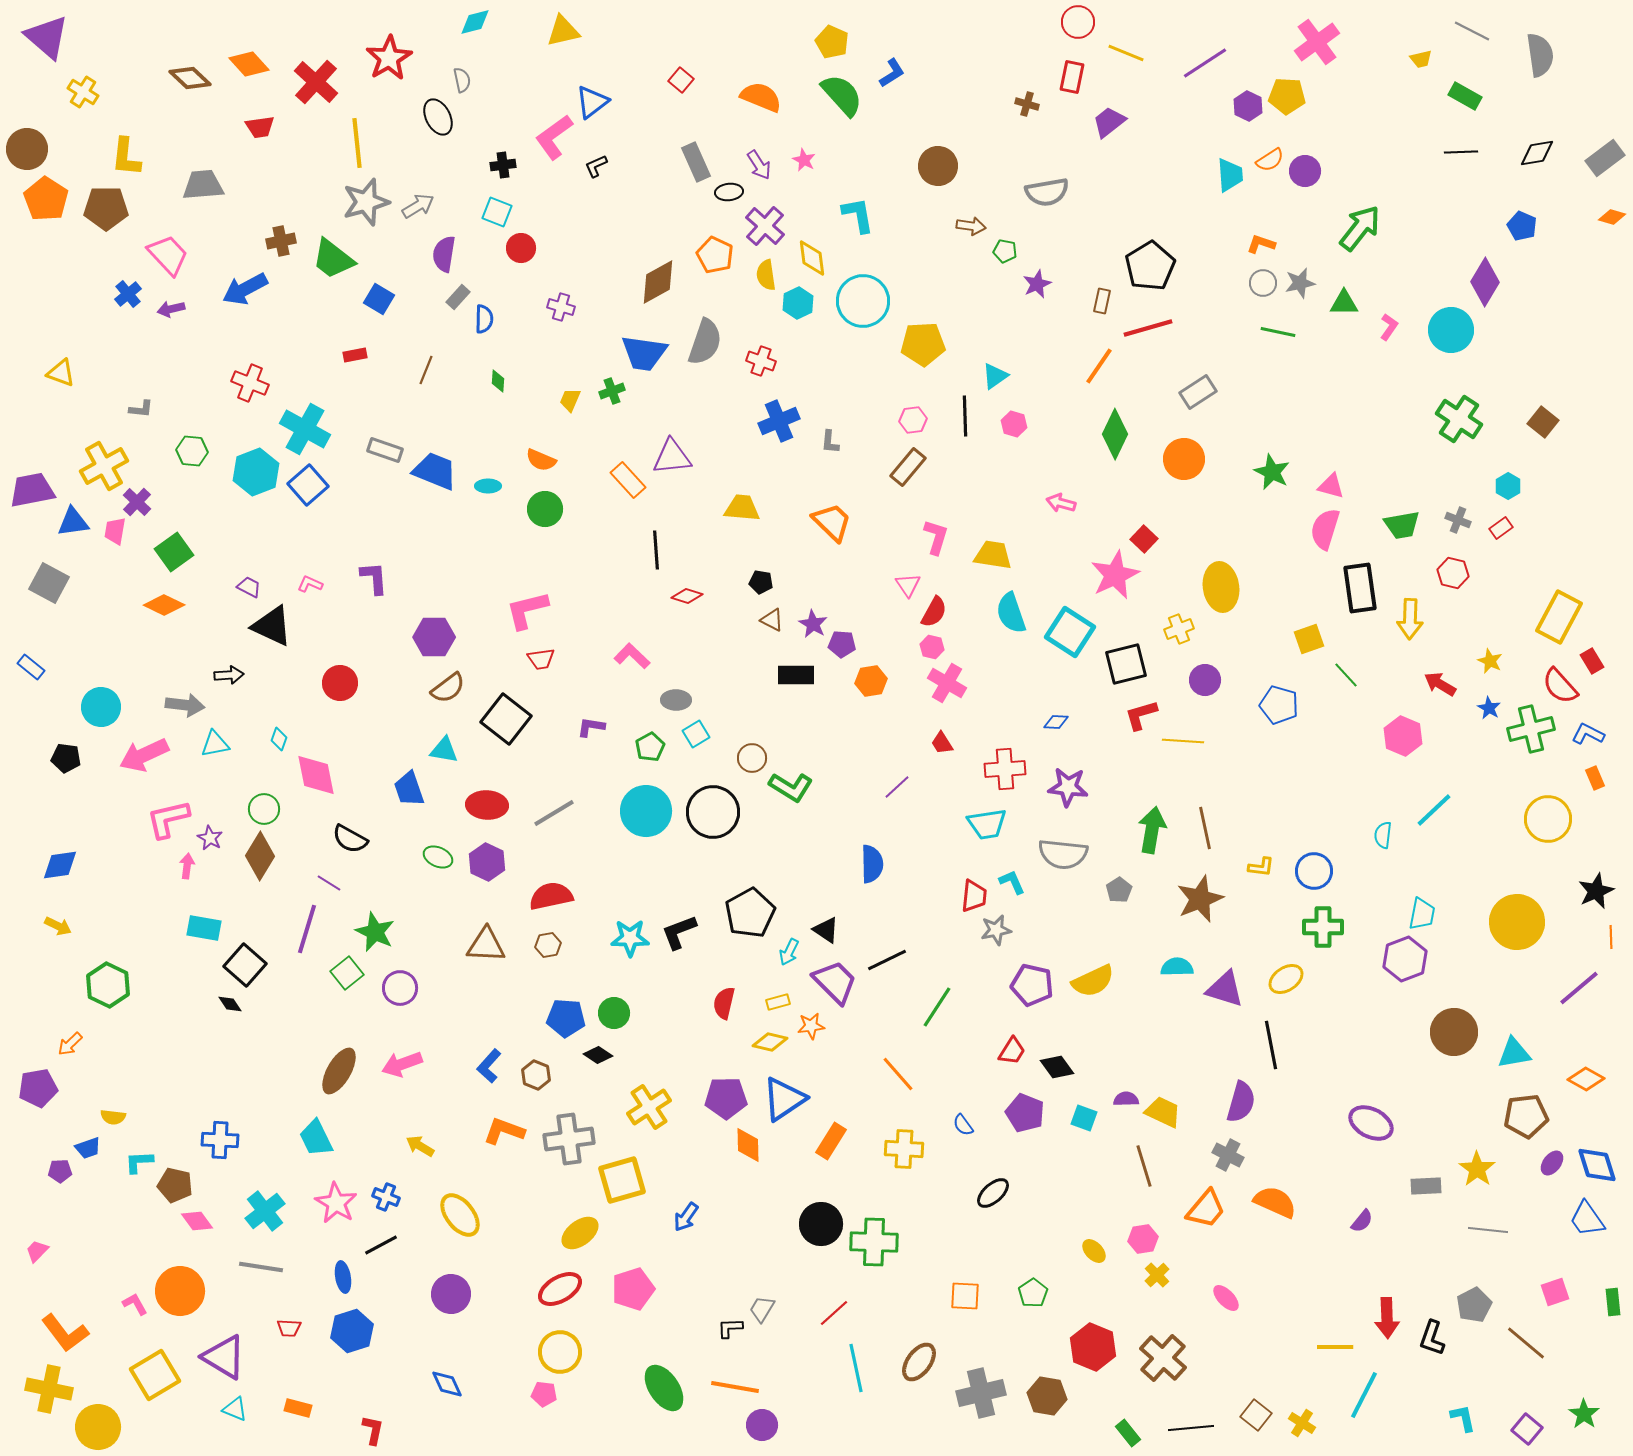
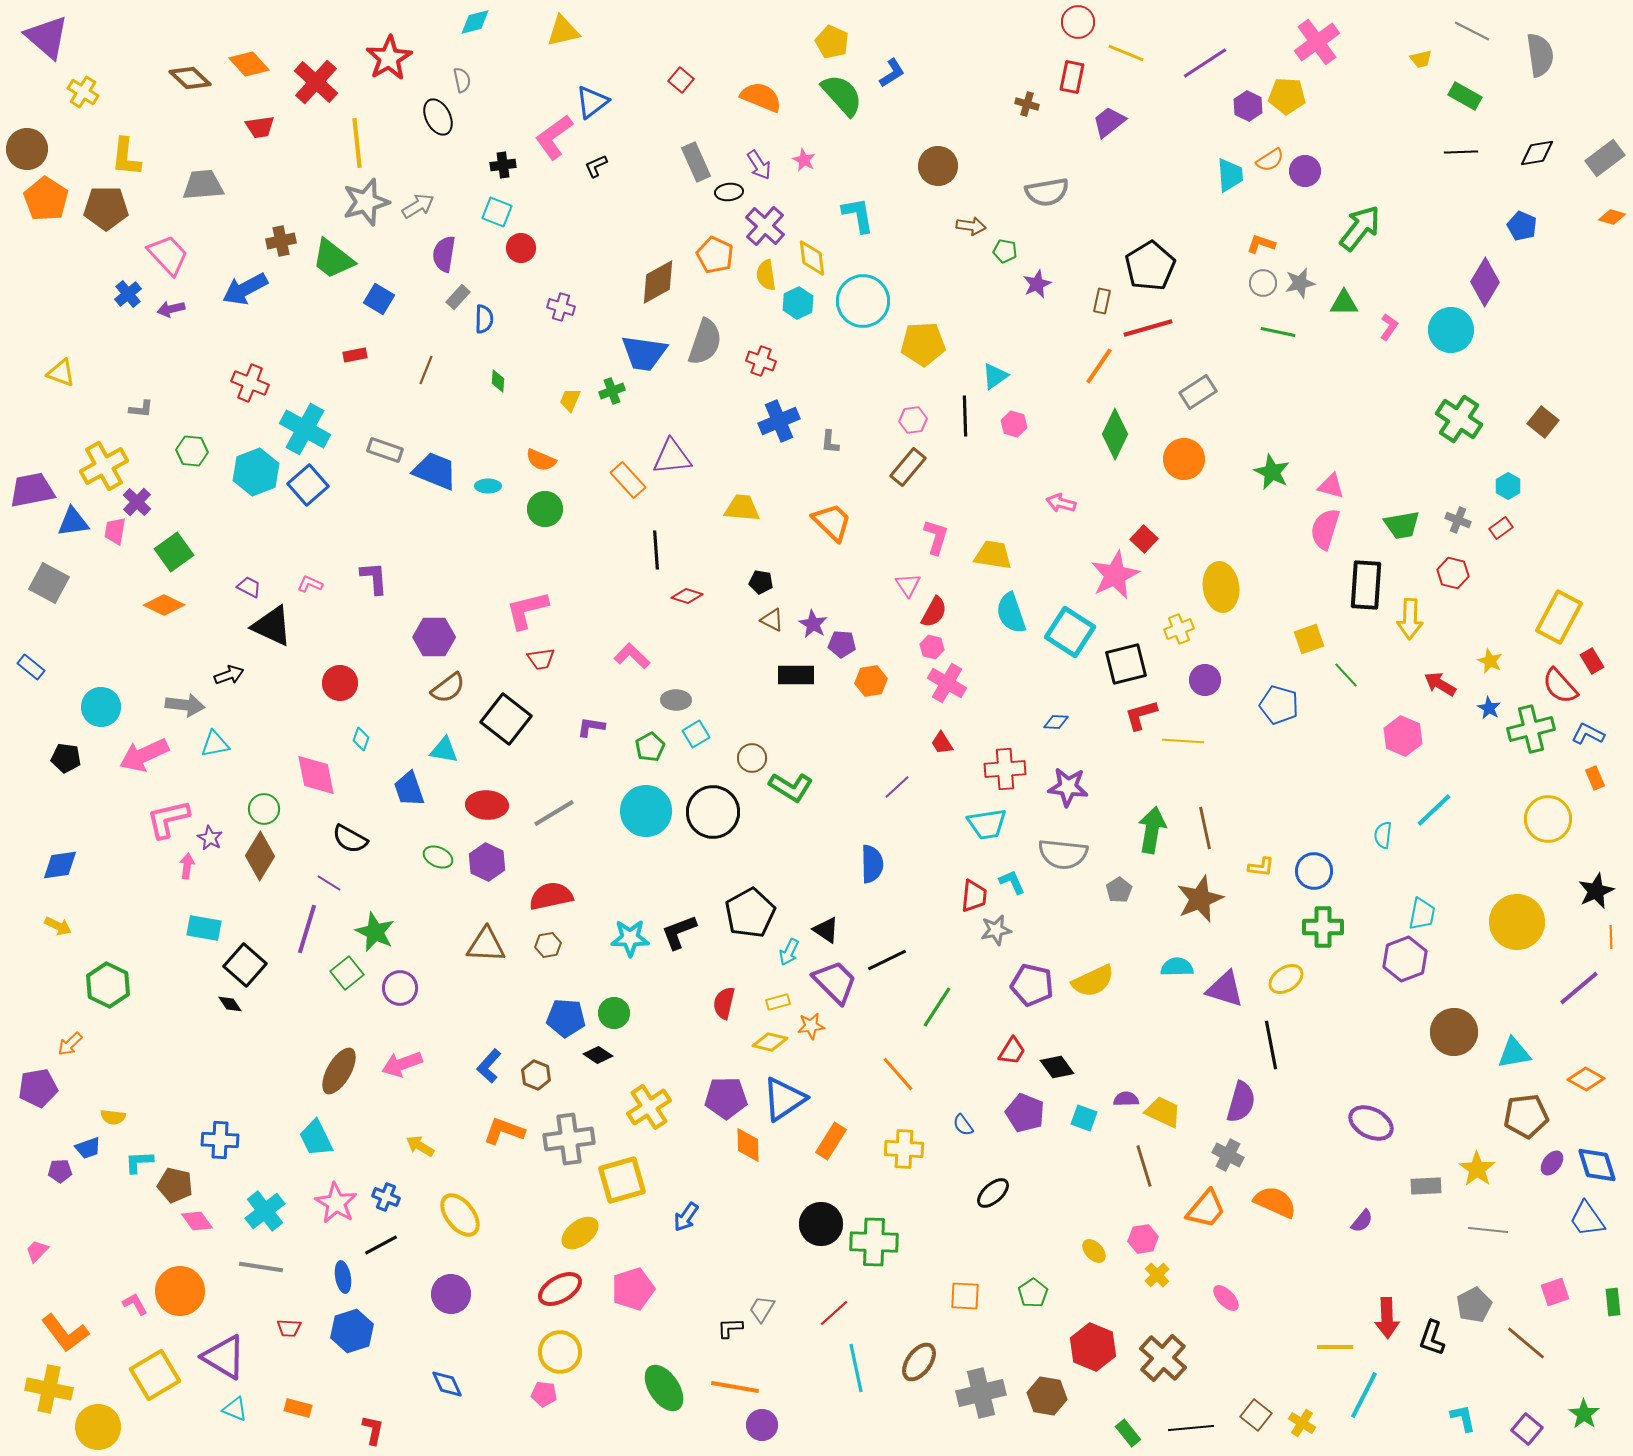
black rectangle at (1360, 588): moved 6 px right, 3 px up; rotated 12 degrees clockwise
black arrow at (229, 675): rotated 16 degrees counterclockwise
cyan diamond at (279, 739): moved 82 px right
